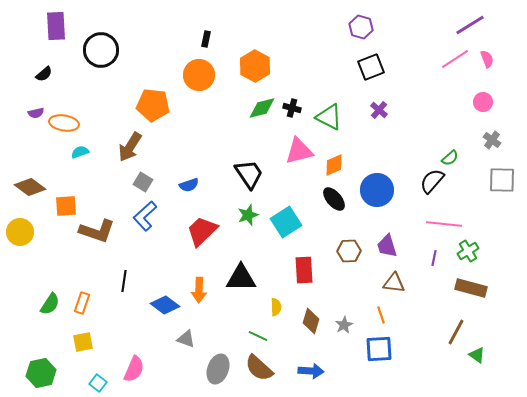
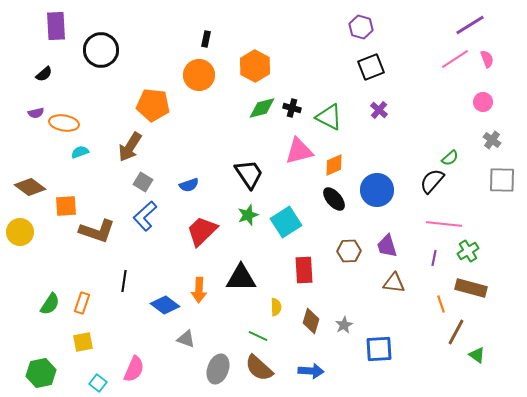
orange line at (381, 315): moved 60 px right, 11 px up
